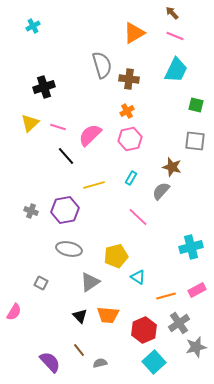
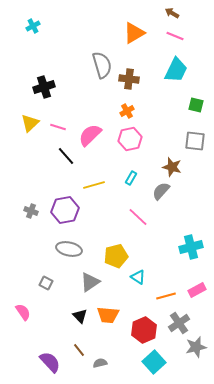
brown arrow at (172, 13): rotated 16 degrees counterclockwise
gray square at (41, 283): moved 5 px right
pink semicircle at (14, 312): moved 9 px right; rotated 66 degrees counterclockwise
